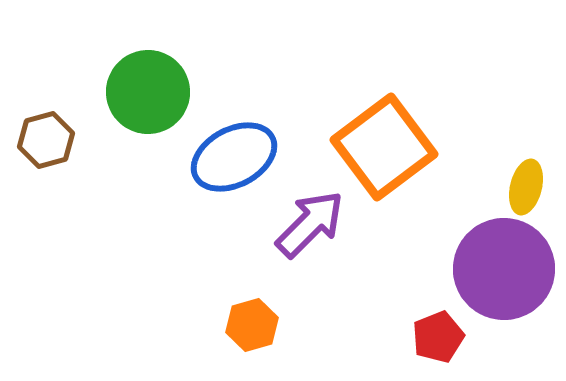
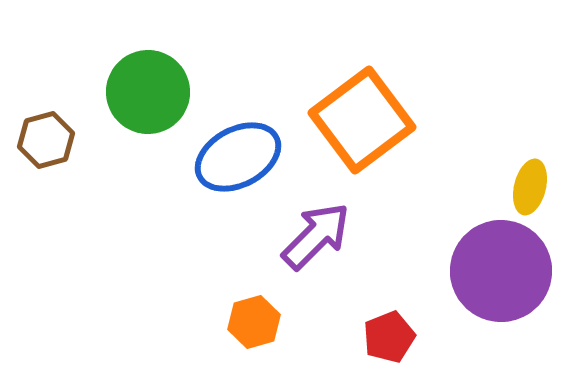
orange square: moved 22 px left, 27 px up
blue ellipse: moved 4 px right
yellow ellipse: moved 4 px right
purple arrow: moved 6 px right, 12 px down
purple circle: moved 3 px left, 2 px down
orange hexagon: moved 2 px right, 3 px up
red pentagon: moved 49 px left
